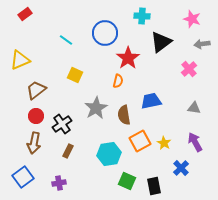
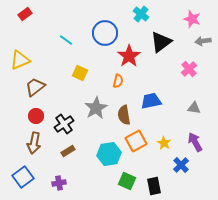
cyan cross: moved 1 px left, 2 px up; rotated 35 degrees clockwise
gray arrow: moved 1 px right, 3 px up
red star: moved 1 px right, 2 px up
yellow square: moved 5 px right, 2 px up
brown trapezoid: moved 1 px left, 3 px up
black cross: moved 2 px right
orange square: moved 4 px left
brown rectangle: rotated 32 degrees clockwise
blue cross: moved 3 px up
